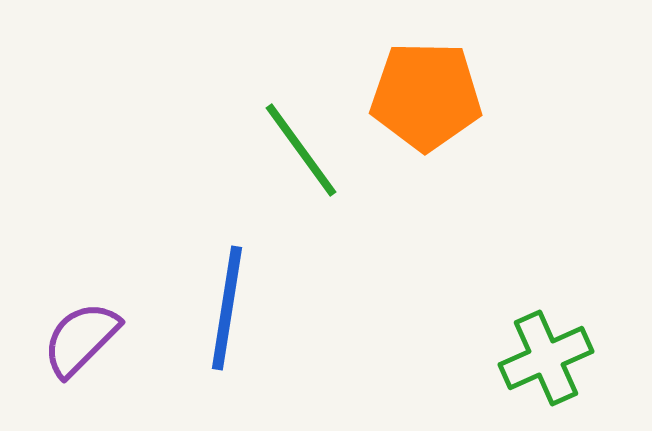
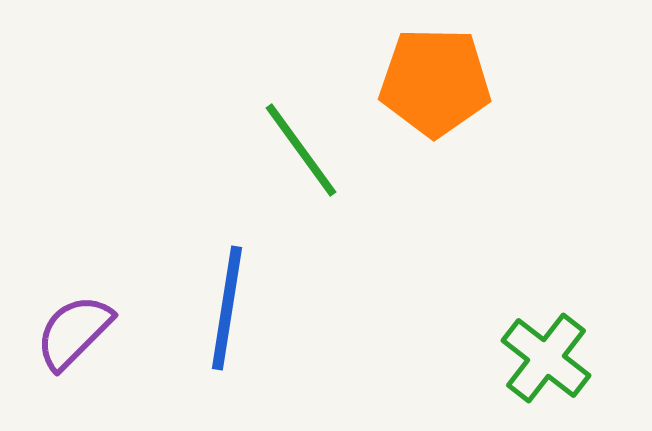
orange pentagon: moved 9 px right, 14 px up
purple semicircle: moved 7 px left, 7 px up
green cross: rotated 28 degrees counterclockwise
